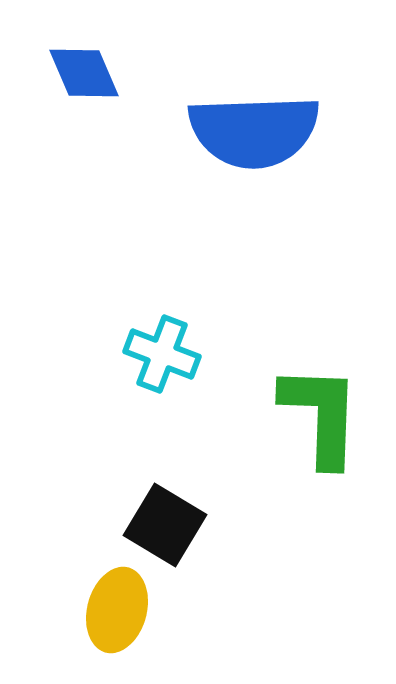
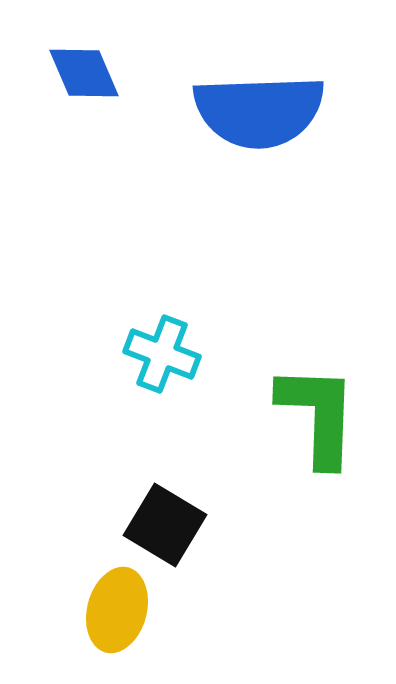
blue semicircle: moved 5 px right, 20 px up
green L-shape: moved 3 px left
